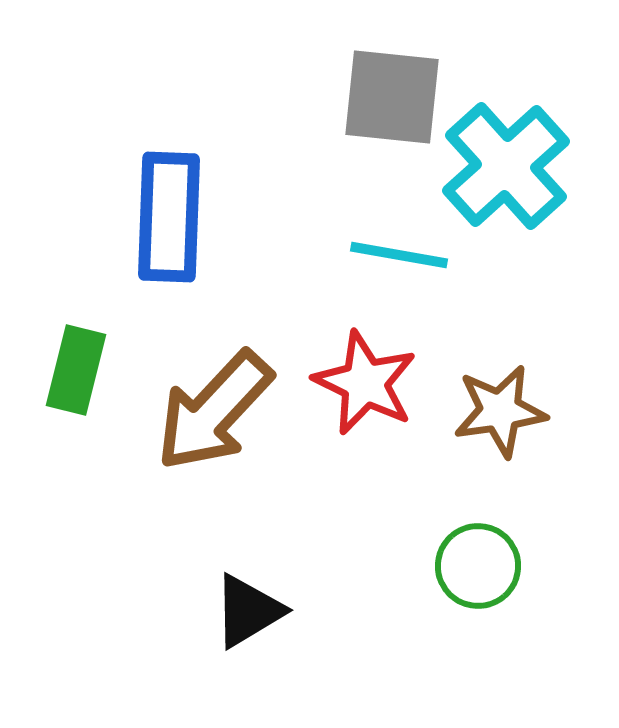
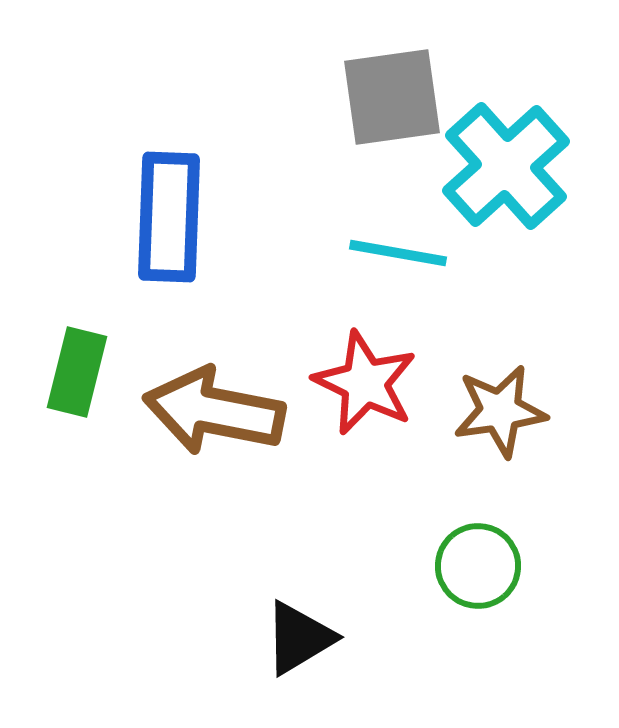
gray square: rotated 14 degrees counterclockwise
cyan line: moved 1 px left, 2 px up
green rectangle: moved 1 px right, 2 px down
brown arrow: rotated 58 degrees clockwise
black triangle: moved 51 px right, 27 px down
